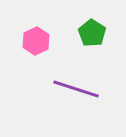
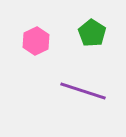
purple line: moved 7 px right, 2 px down
